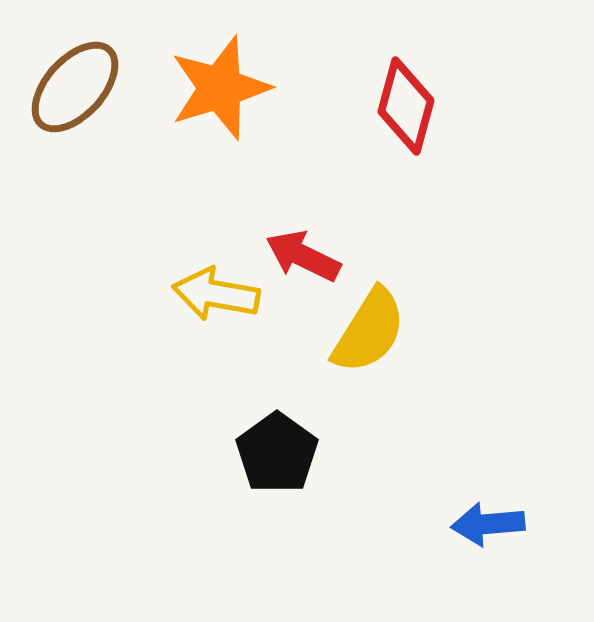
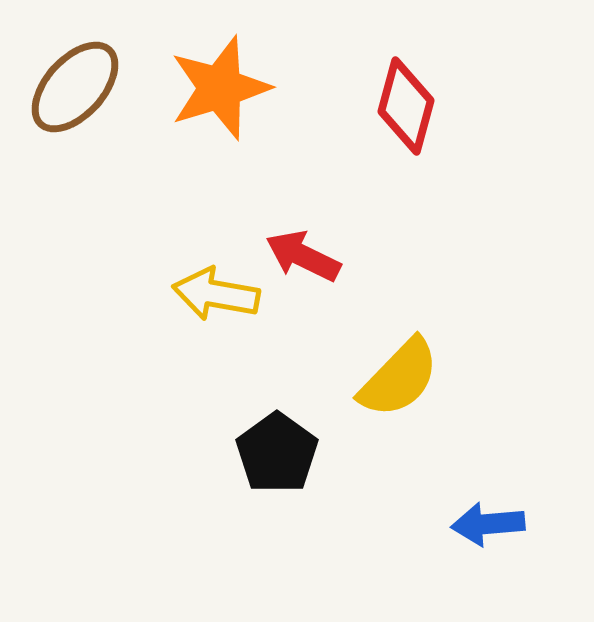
yellow semicircle: moved 30 px right, 47 px down; rotated 12 degrees clockwise
